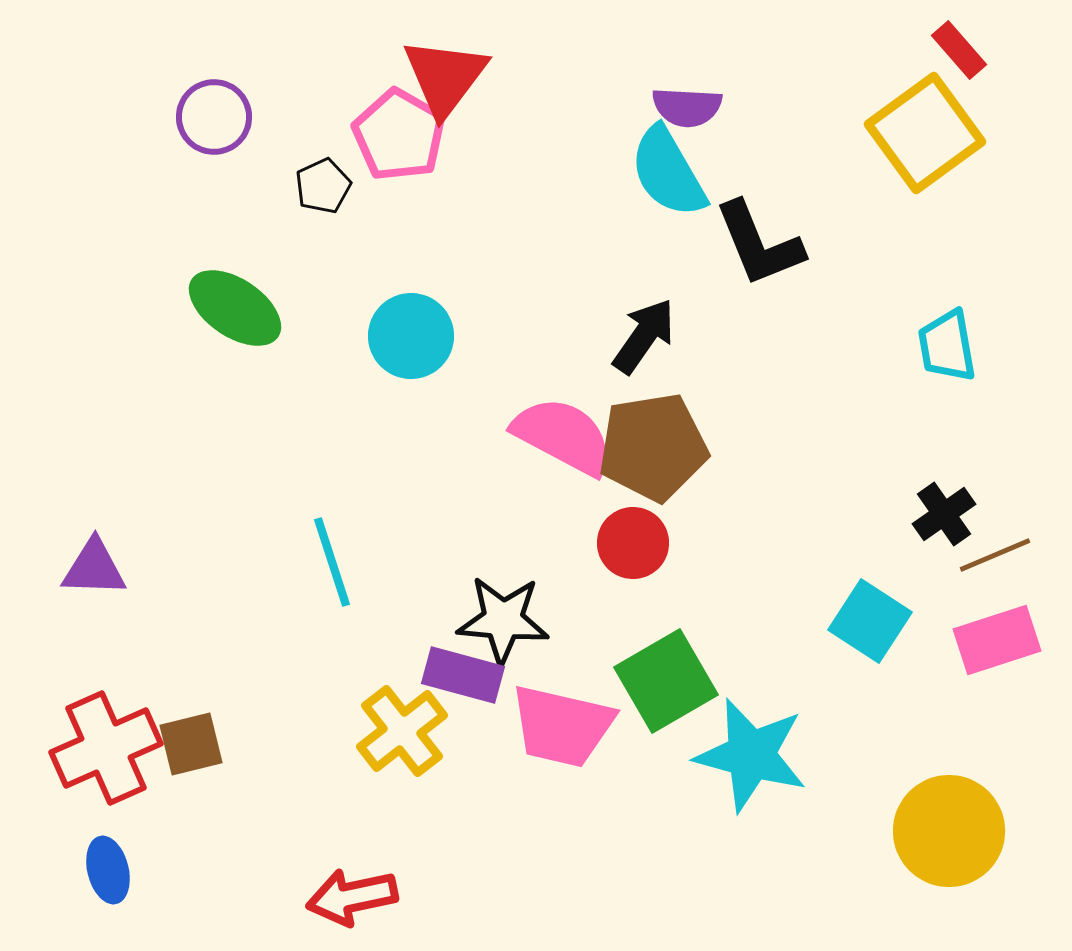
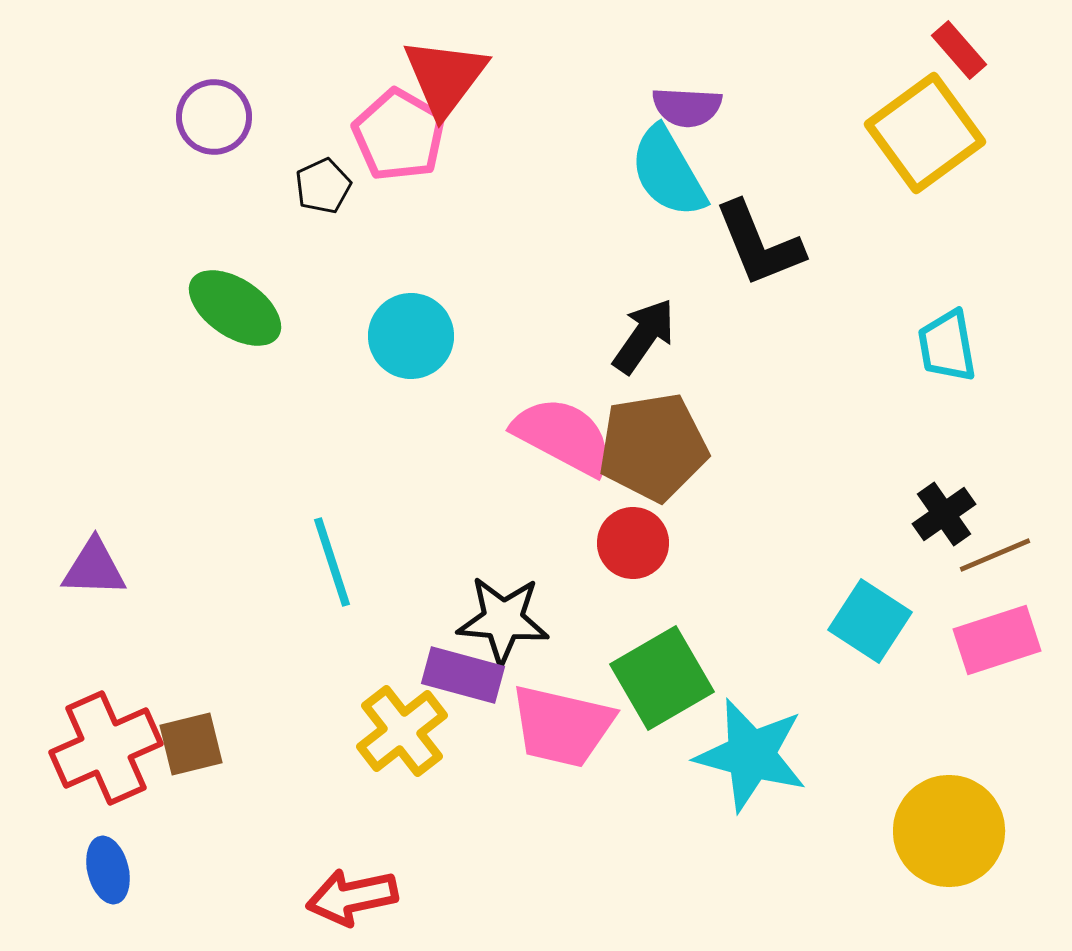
green square: moved 4 px left, 3 px up
